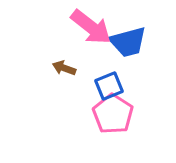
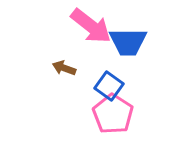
pink arrow: moved 1 px up
blue trapezoid: rotated 15 degrees clockwise
blue square: rotated 32 degrees counterclockwise
